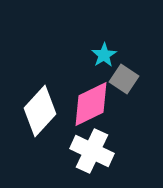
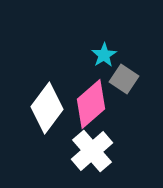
pink diamond: rotated 15 degrees counterclockwise
white diamond: moved 7 px right, 3 px up; rotated 6 degrees counterclockwise
white cross: rotated 24 degrees clockwise
